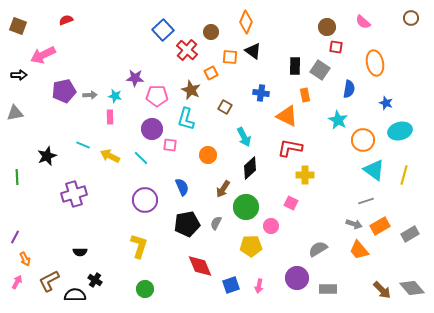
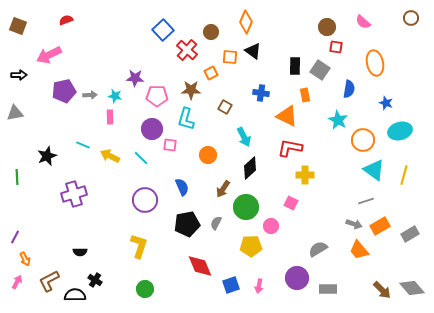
pink arrow at (43, 55): moved 6 px right
brown star at (191, 90): rotated 24 degrees counterclockwise
